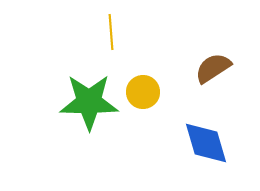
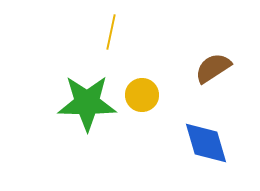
yellow line: rotated 16 degrees clockwise
yellow circle: moved 1 px left, 3 px down
green star: moved 2 px left, 1 px down
